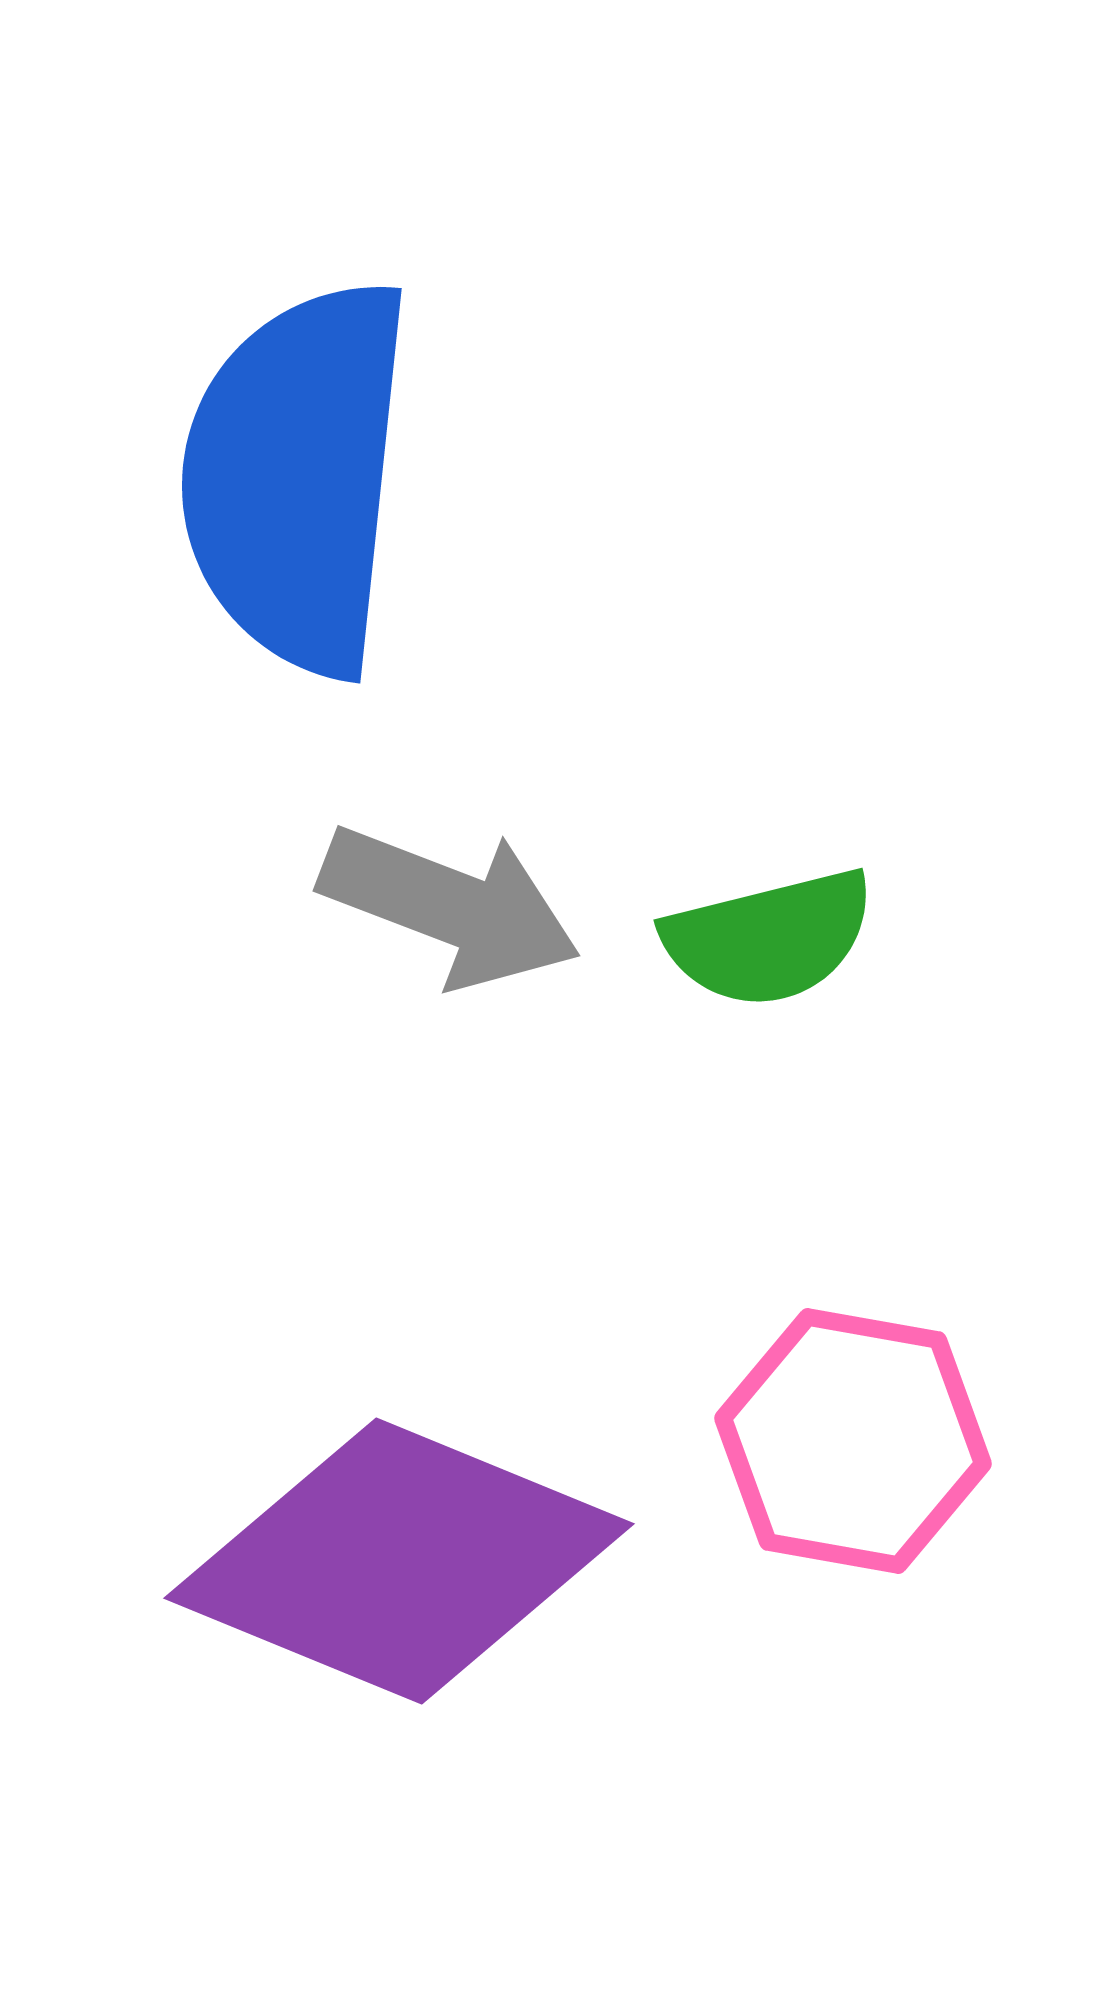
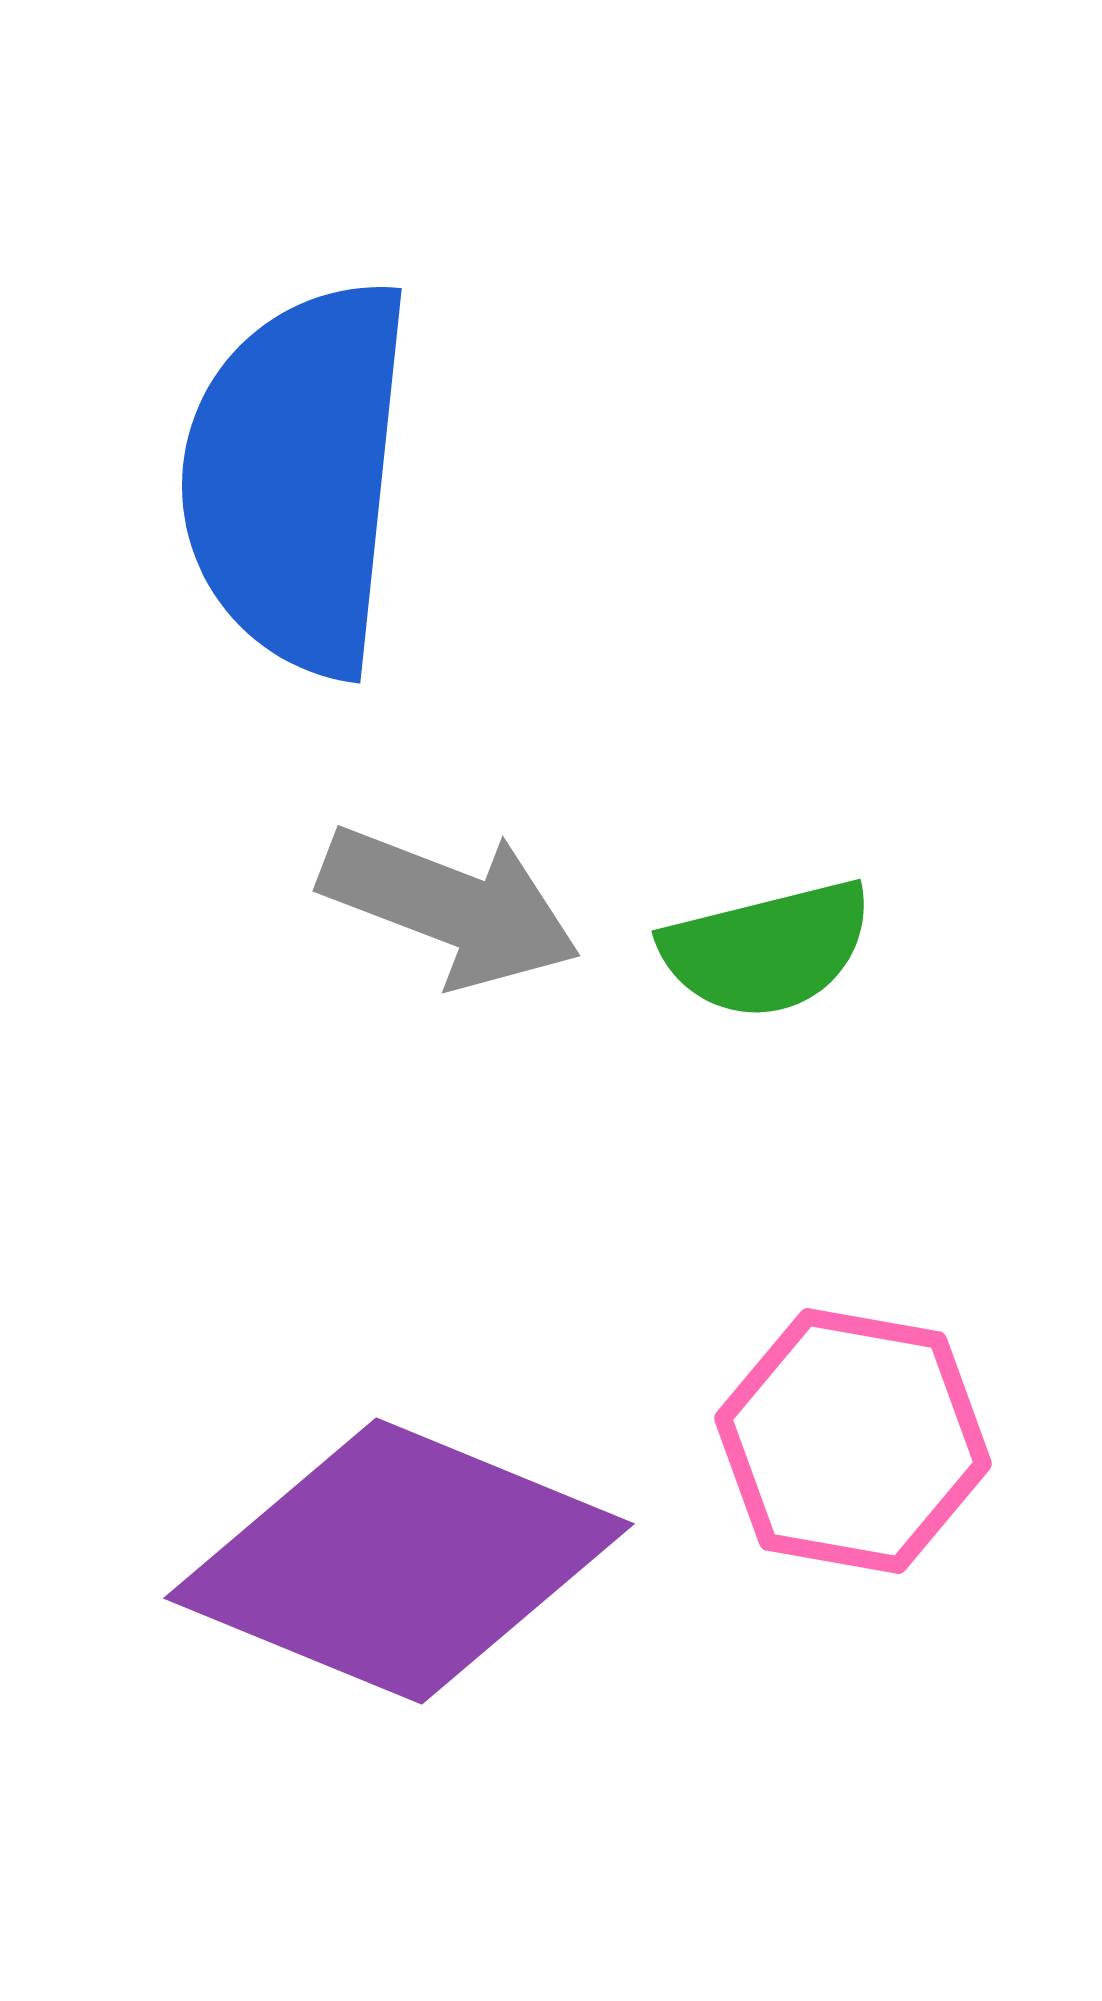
green semicircle: moved 2 px left, 11 px down
